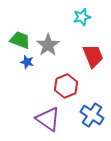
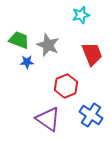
cyan star: moved 1 px left, 2 px up
green trapezoid: moved 1 px left
gray star: rotated 15 degrees counterclockwise
red trapezoid: moved 1 px left, 2 px up
blue star: rotated 16 degrees counterclockwise
blue cross: moved 1 px left
